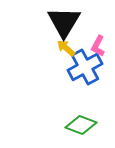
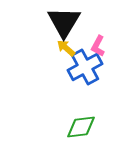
green diamond: moved 2 px down; rotated 28 degrees counterclockwise
